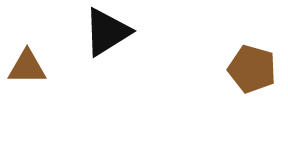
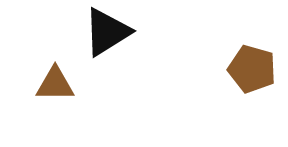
brown triangle: moved 28 px right, 17 px down
